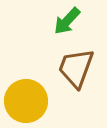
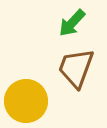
green arrow: moved 5 px right, 2 px down
